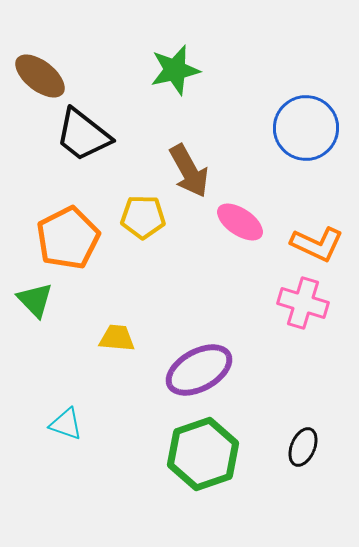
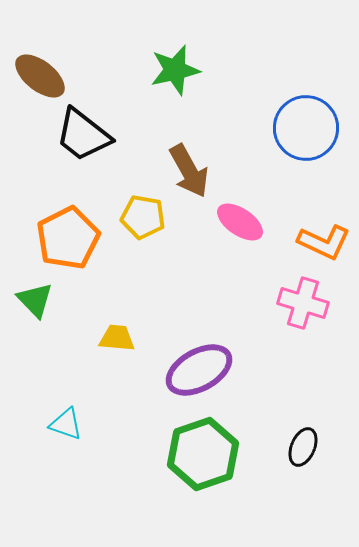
yellow pentagon: rotated 9 degrees clockwise
orange L-shape: moved 7 px right, 2 px up
